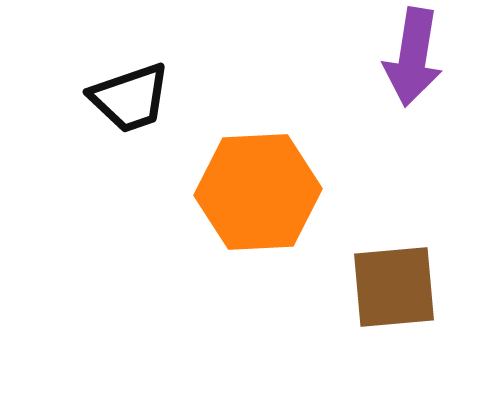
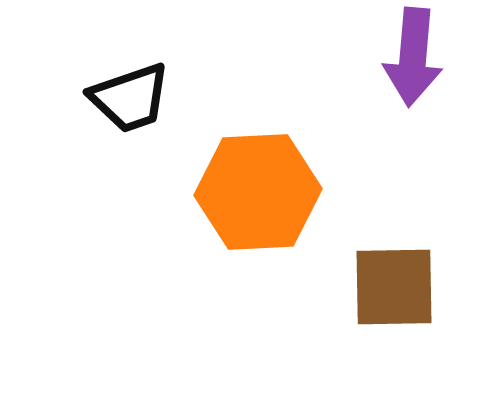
purple arrow: rotated 4 degrees counterclockwise
brown square: rotated 4 degrees clockwise
